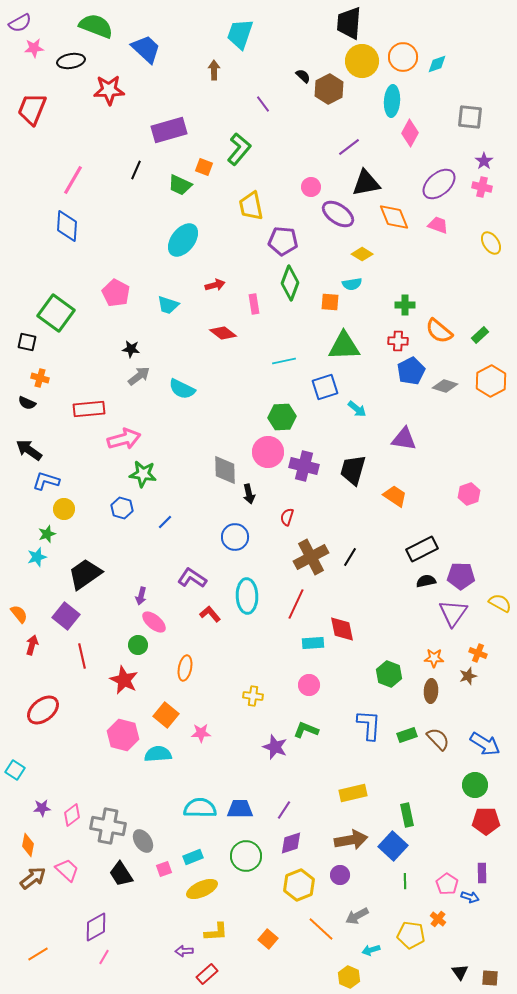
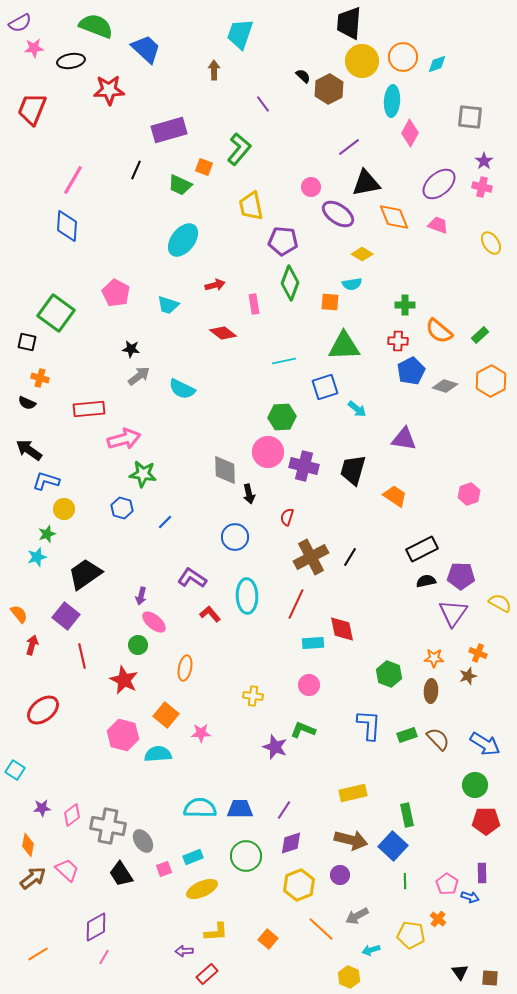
green L-shape at (306, 730): moved 3 px left
brown arrow at (351, 840): rotated 24 degrees clockwise
